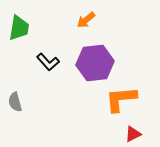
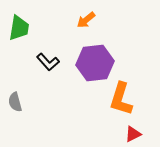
orange L-shape: rotated 68 degrees counterclockwise
